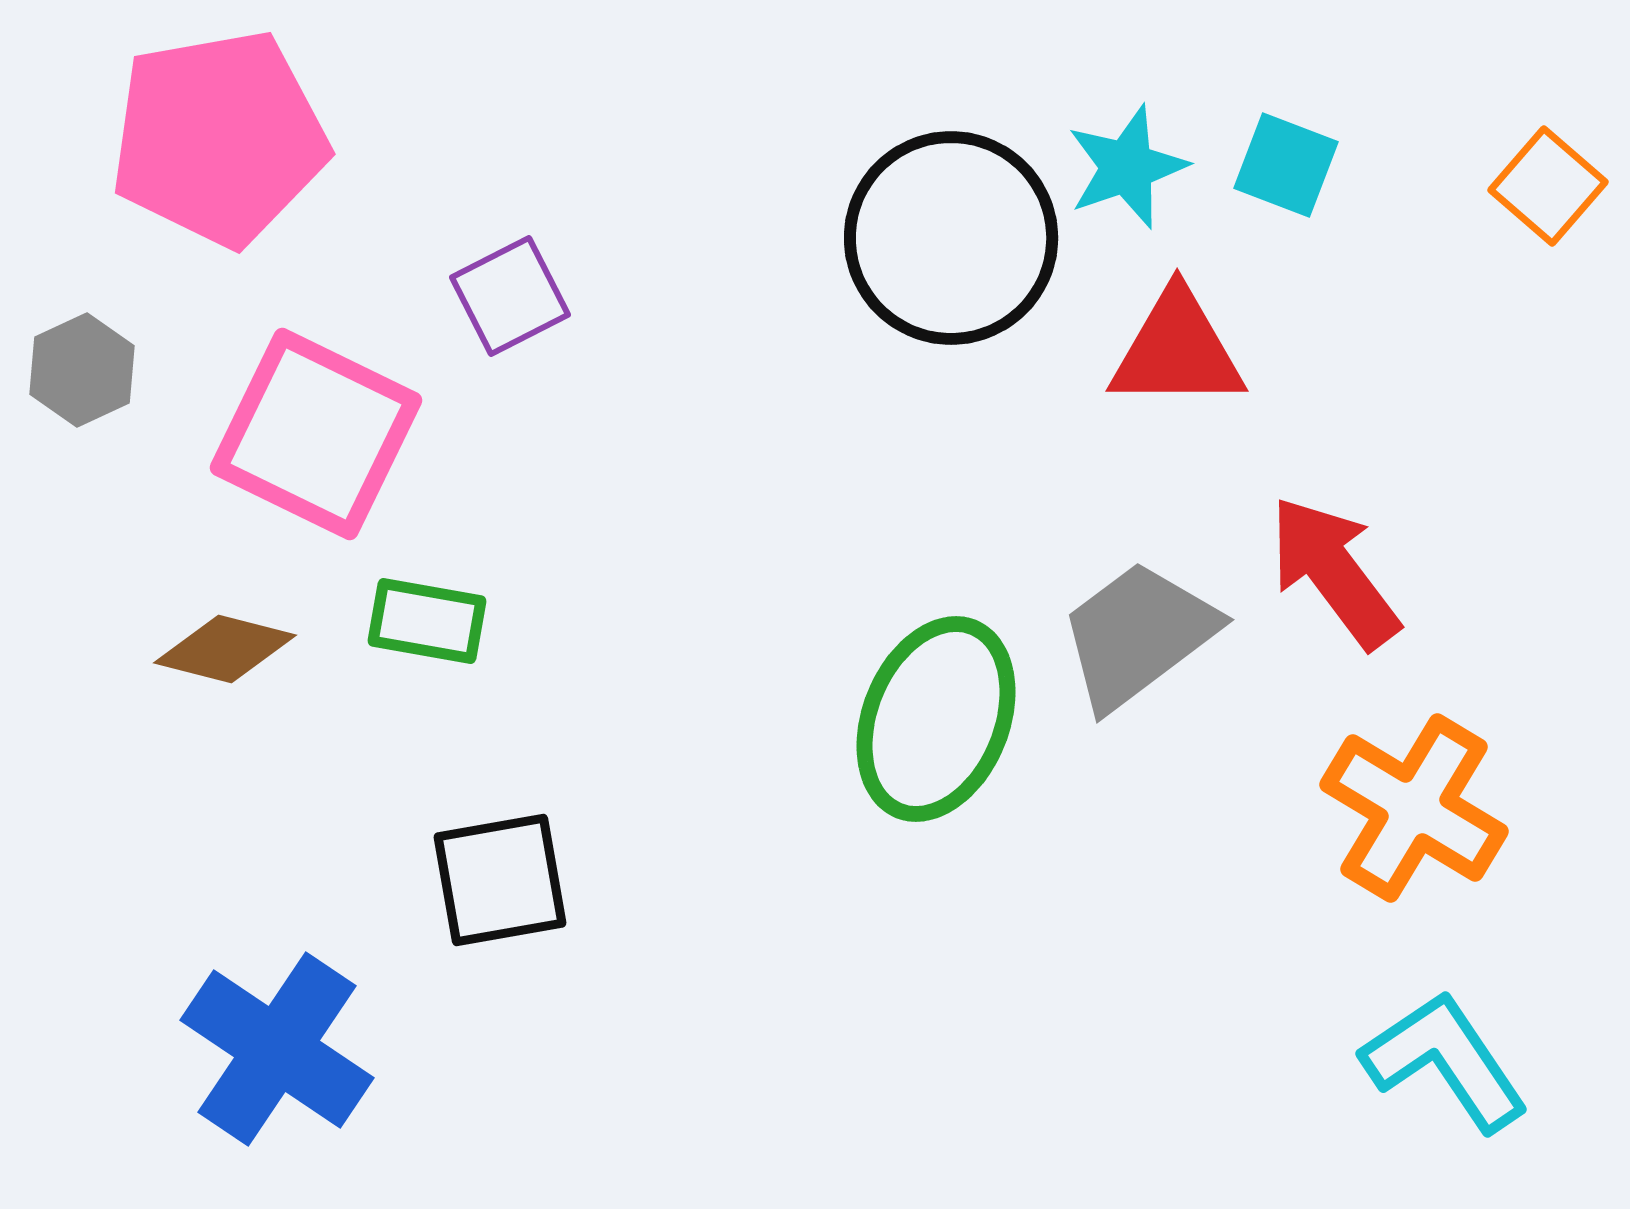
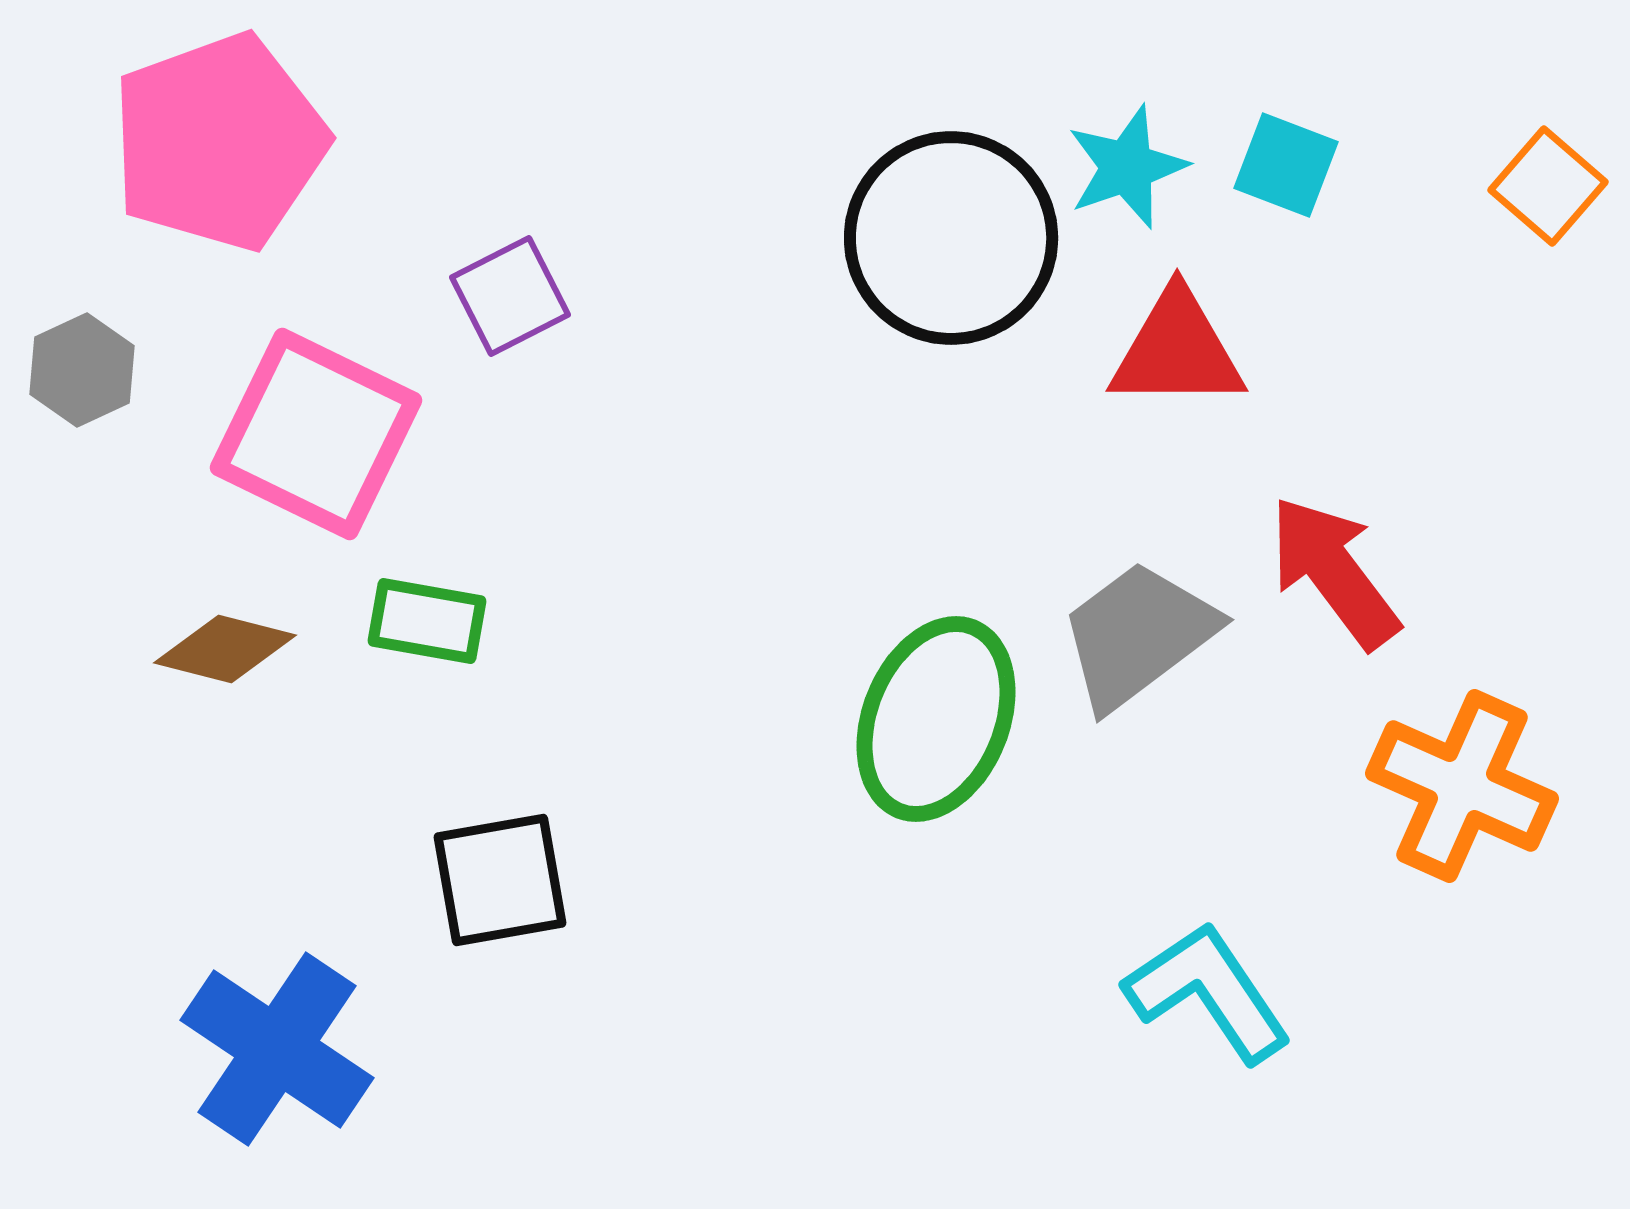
pink pentagon: moved 4 px down; rotated 10 degrees counterclockwise
orange cross: moved 48 px right, 22 px up; rotated 7 degrees counterclockwise
cyan L-shape: moved 237 px left, 69 px up
